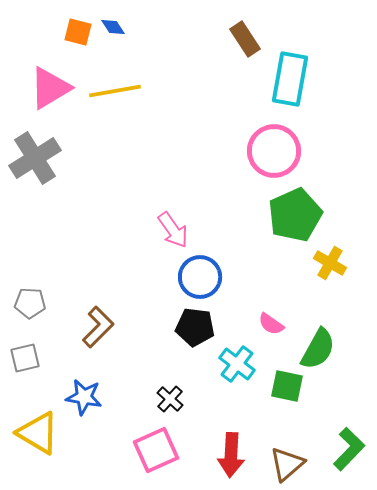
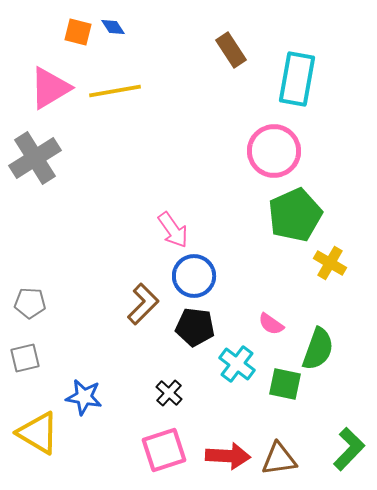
brown rectangle: moved 14 px left, 11 px down
cyan rectangle: moved 7 px right
blue circle: moved 6 px left, 1 px up
brown L-shape: moved 45 px right, 23 px up
green semicircle: rotated 9 degrees counterclockwise
green square: moved 2 px left, 2 px up
black cross: moved 1 px left, 6 px up
pink square: moved 8 px right; rotated 6 degrees clockwise
red arrow: moved 3 px left, 1 px down; rotated 90 degrees counterclockwise
brown triangle: moved 8 px left, 5 px up; rotated 33 degrees clockwise
